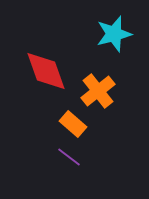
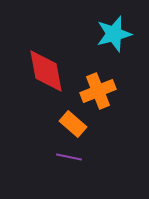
red diamond: rotated 9 degrees clockwise
orange cross: rotated 16 degrees clockwise
purple line: rotated 25 degrees counterclockwise
